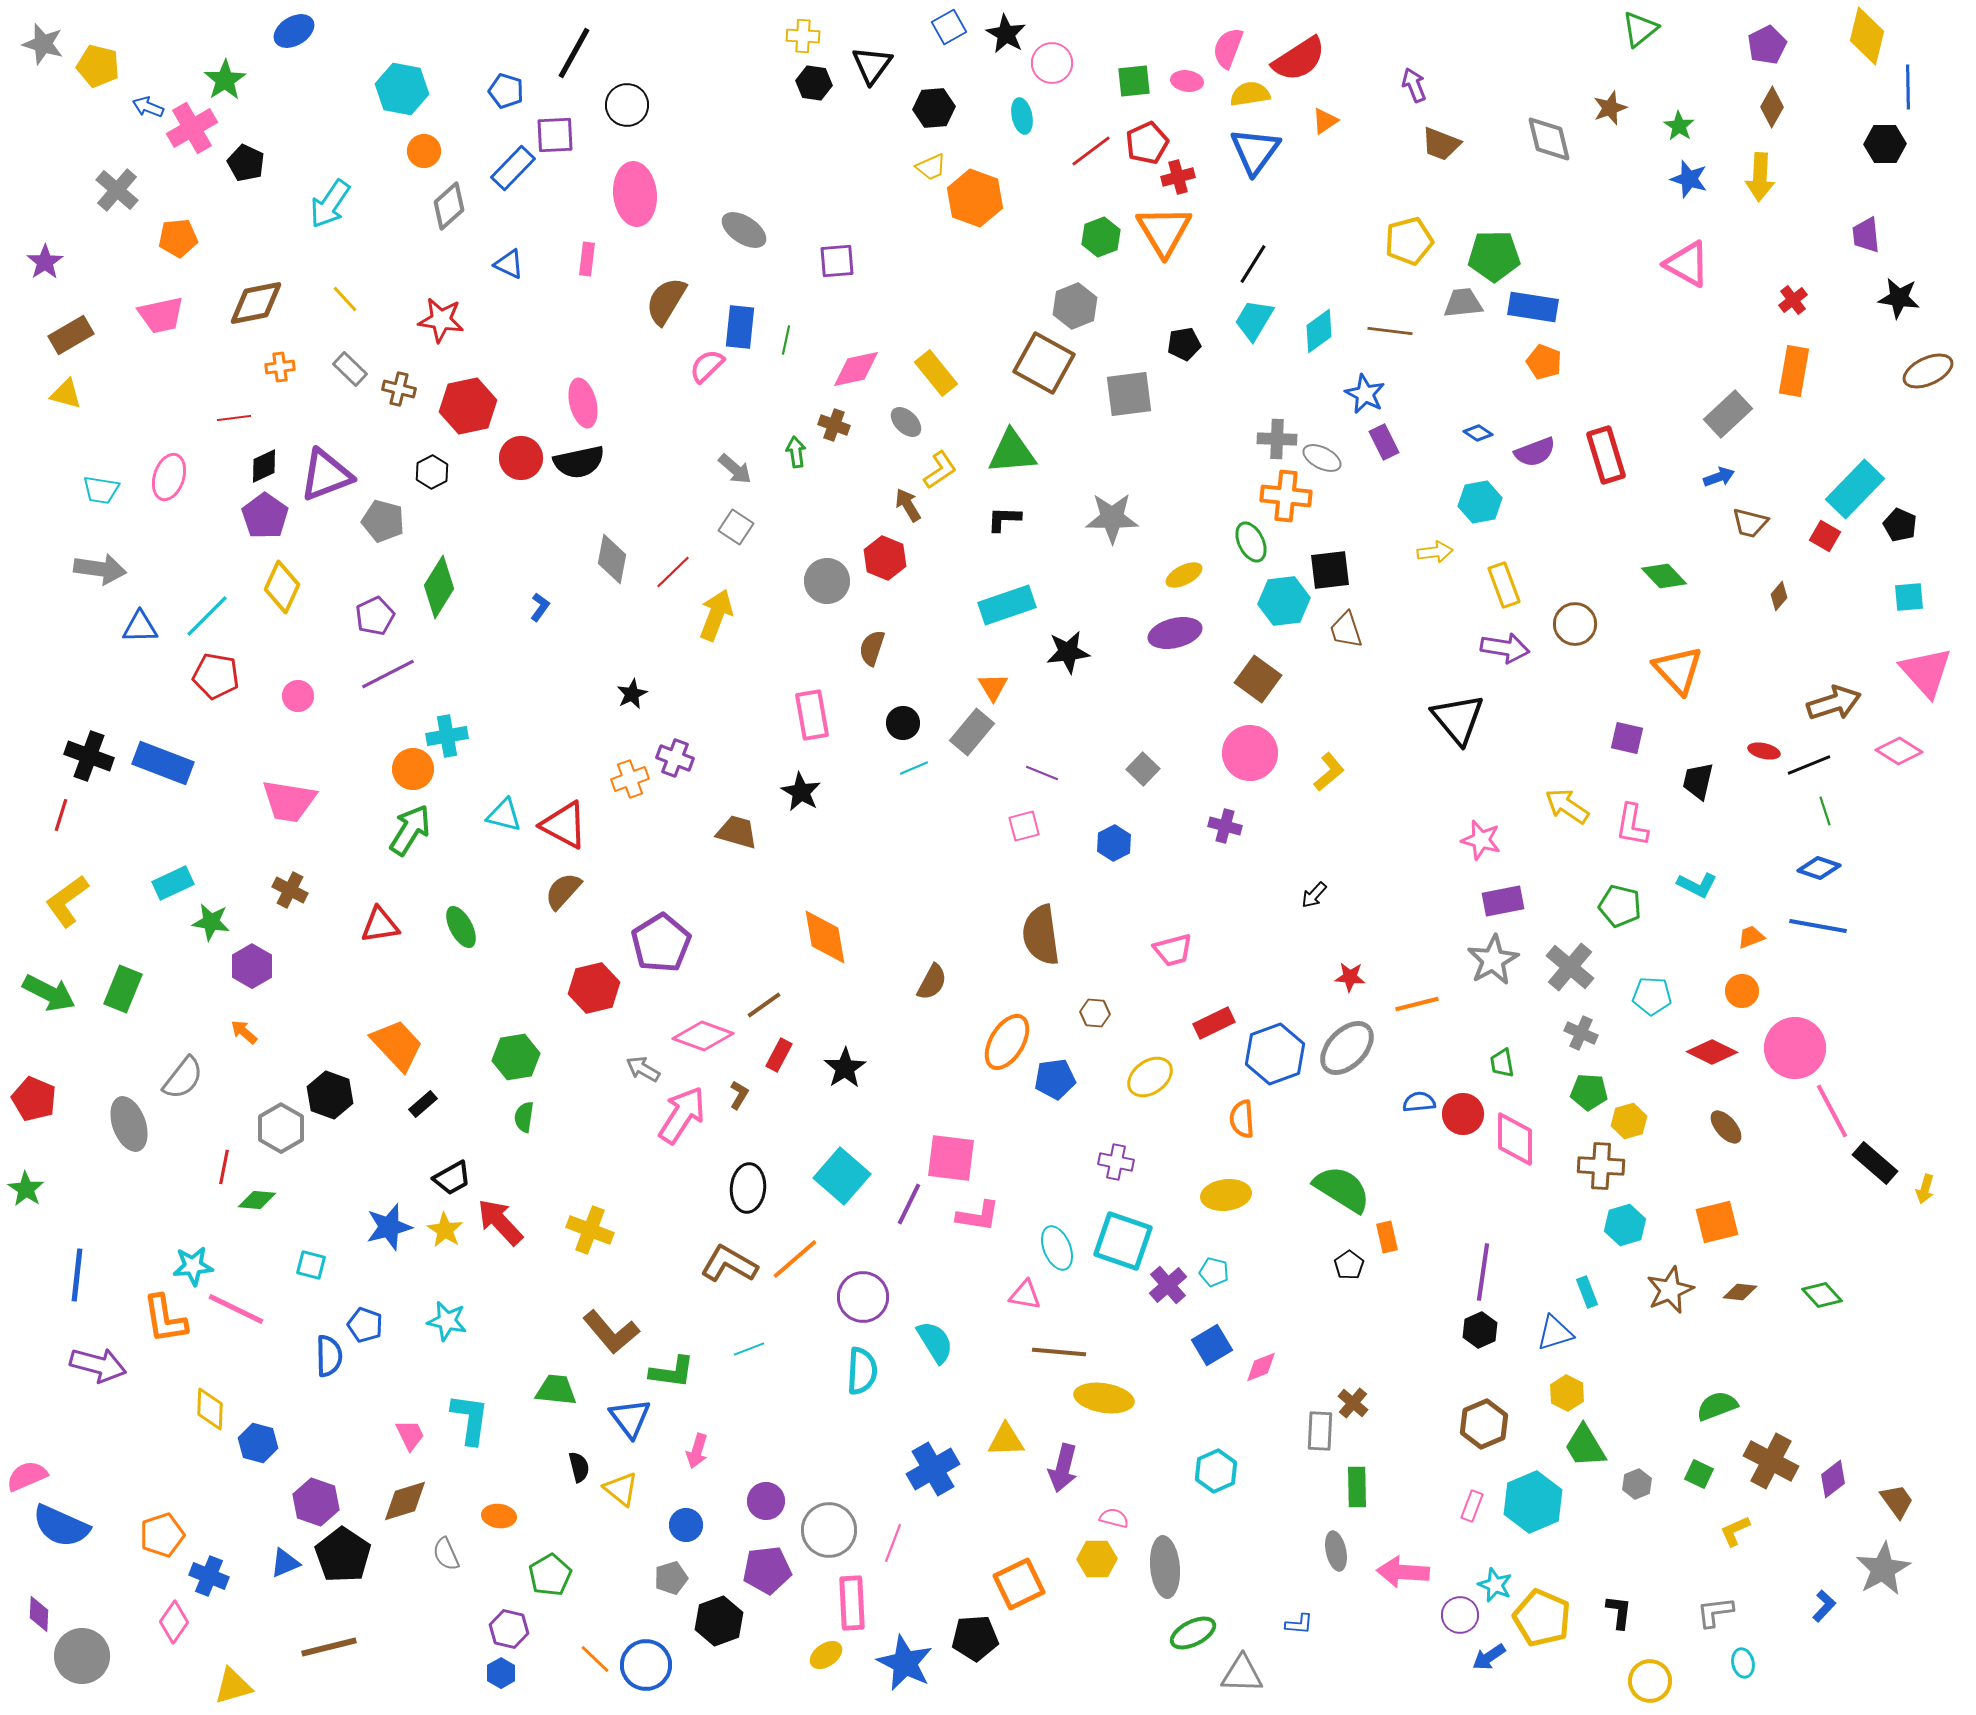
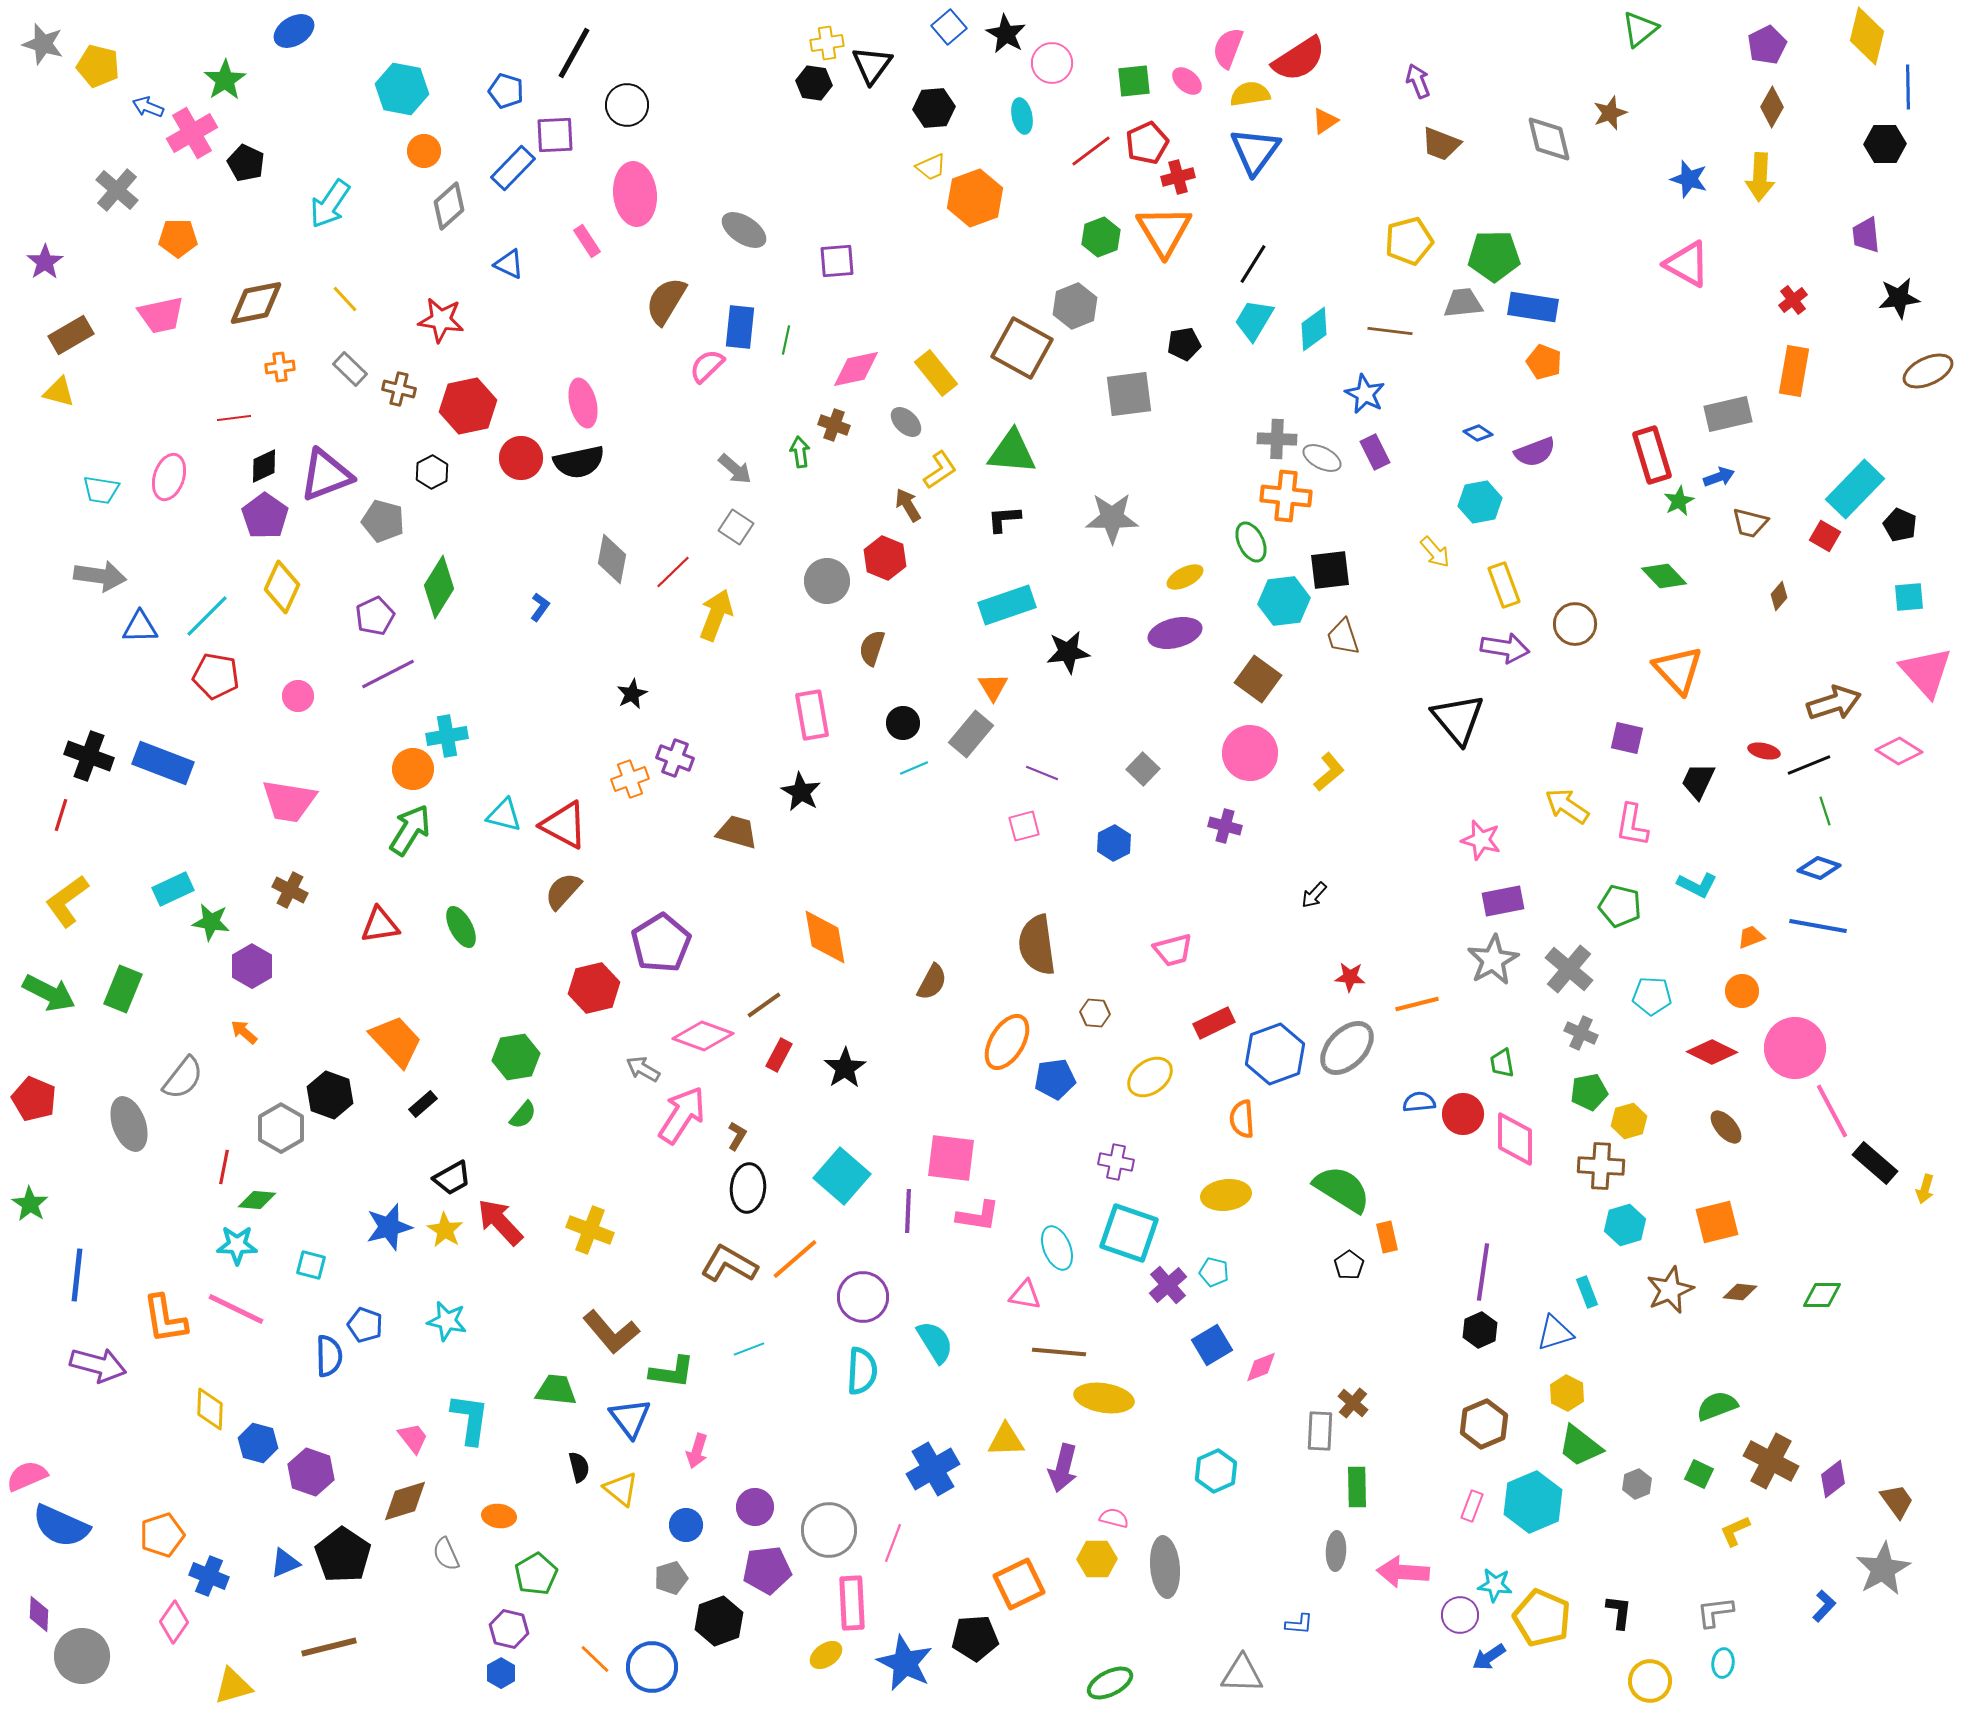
blue square at (949, 27): rotated 12 degrees counterclockwise
yellow cross at (803, 36): moved 24 px right, 7 px down; rotated 12 degrees counterclockwise
pink ellipse at (1187, 81): rotated 32 degrees clockwise
purple arrow at (1414, 85): moved 4 px right, 4 px up
brown star at (1610, 108): moved 5 px down
green star at (1679, 126): moved 375 px down; rotated 12 degrees clockwise
pink cross at (192, 128): moved 5 px down
orange hexagon at (975, 198): rotated 20 degrees clockwise
orange pentagon at (178, 238): rotated 6 degrees clockwise
pink rectangle at (587, 259): moved 18 px up; rotated 40 degrees counterclockwise
black star at (1899, 298): rotated 15 degrees counterclockwise
cyan diamond at (1319, 331): moved 5 px left, 2 px up
brown square at (1044, 363): moved 22 px left, 15 px up
yellow triangle at (66, 394): moved 7 px left, 2 px up
gray rectangle at (1728, 414): rotated 30 degrees clockwise
purple rectangle at (1384, 442): moved 9 px left, 10 px down
green arrow at (796, 452): moved 4 px right
green triangle at (1012, 452): rotated 10 degrees clockwise
red rectangle at (1606, 455): moved 46 px right
black L-shape at (1004, 519): rotated 6 degrees counterclockwise
yellow arrow at (1435, 552): rotated 56 degrees clockwise
gray arrow at (100, 569): moved 7 px down
yellow ellipse at (1184, 575): moved 1 px right, 2 px down
brown trapezoid at (1346, 630): moved 3 px left, 7 px down
gray rectangle at (972, 732): moved 1 px left, 2 px down
black trapezoid at (1698, 781): rotated 12 degrees clockwise
cyan rectangle at (173, 883): moved 6 px down
brown semicircle at (1041, 935): moved 4 px left, 10 px down
gray cross at (1570, 967): moved 1 px left, 2 px down
orange trapezoid at (397, 1045): moved 1 px left, 4 px up
green pentagon at (1589, 1092): rotated 15 degrees counterclockwise
brown L-shape at (739, 1095): moved 2 px left, 41 px down
green semicircle at (524, 1117): moved 1 px left, 2 px up; rotated 148 degrees counterclockwise
green star at (26, 1189): moved 4 px right, 15 px down
purple line at (909, 1204): moved 1 px left, 7 px down; rotated 24 degrees counterclockwise
cyan square at (1123, 1241): moved 6 px right, 8 px up
cyan star at (193, 1266): moved 44 px right, 21 px up; rotated 6 degrees clockwise
green diamond at (1822, 1295): rotated 48 degrees counterclockwise
pink trapezoid at (410, 1435): moved 3 px right, 3 px down; rotated 12 degrees counterclockwise
green trapezoid at (1585, 1446): moved 5 px left; rotated 21 degrees counterclockwise
purple circle at (766, 1501): moved 11 px left, 6 px down
purple hexagon at (316, 1502): moved 5 px left, 30 px up
gray ellipse at (1336, 1551): rotated 15 degrees clockwise
green pentagon at (550, 1575): moved 14 px left, 1 px up
cyan star at (1495, 1585): rotated 16 degrees counterclockwise
green ellipse at (1193, 1633): moved 83 px left, 50 px down
cyan ellipse at (1743, 1663): moved 20 px left; rotated 20 degrees clockwise
blue circle at (646, 1665): moved 6 px right, 2 px down
